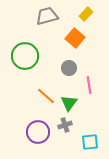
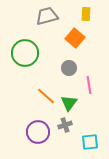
yellow rectangle: rotated 40 degrees counterclockwise
green circle: moved 3 px up
